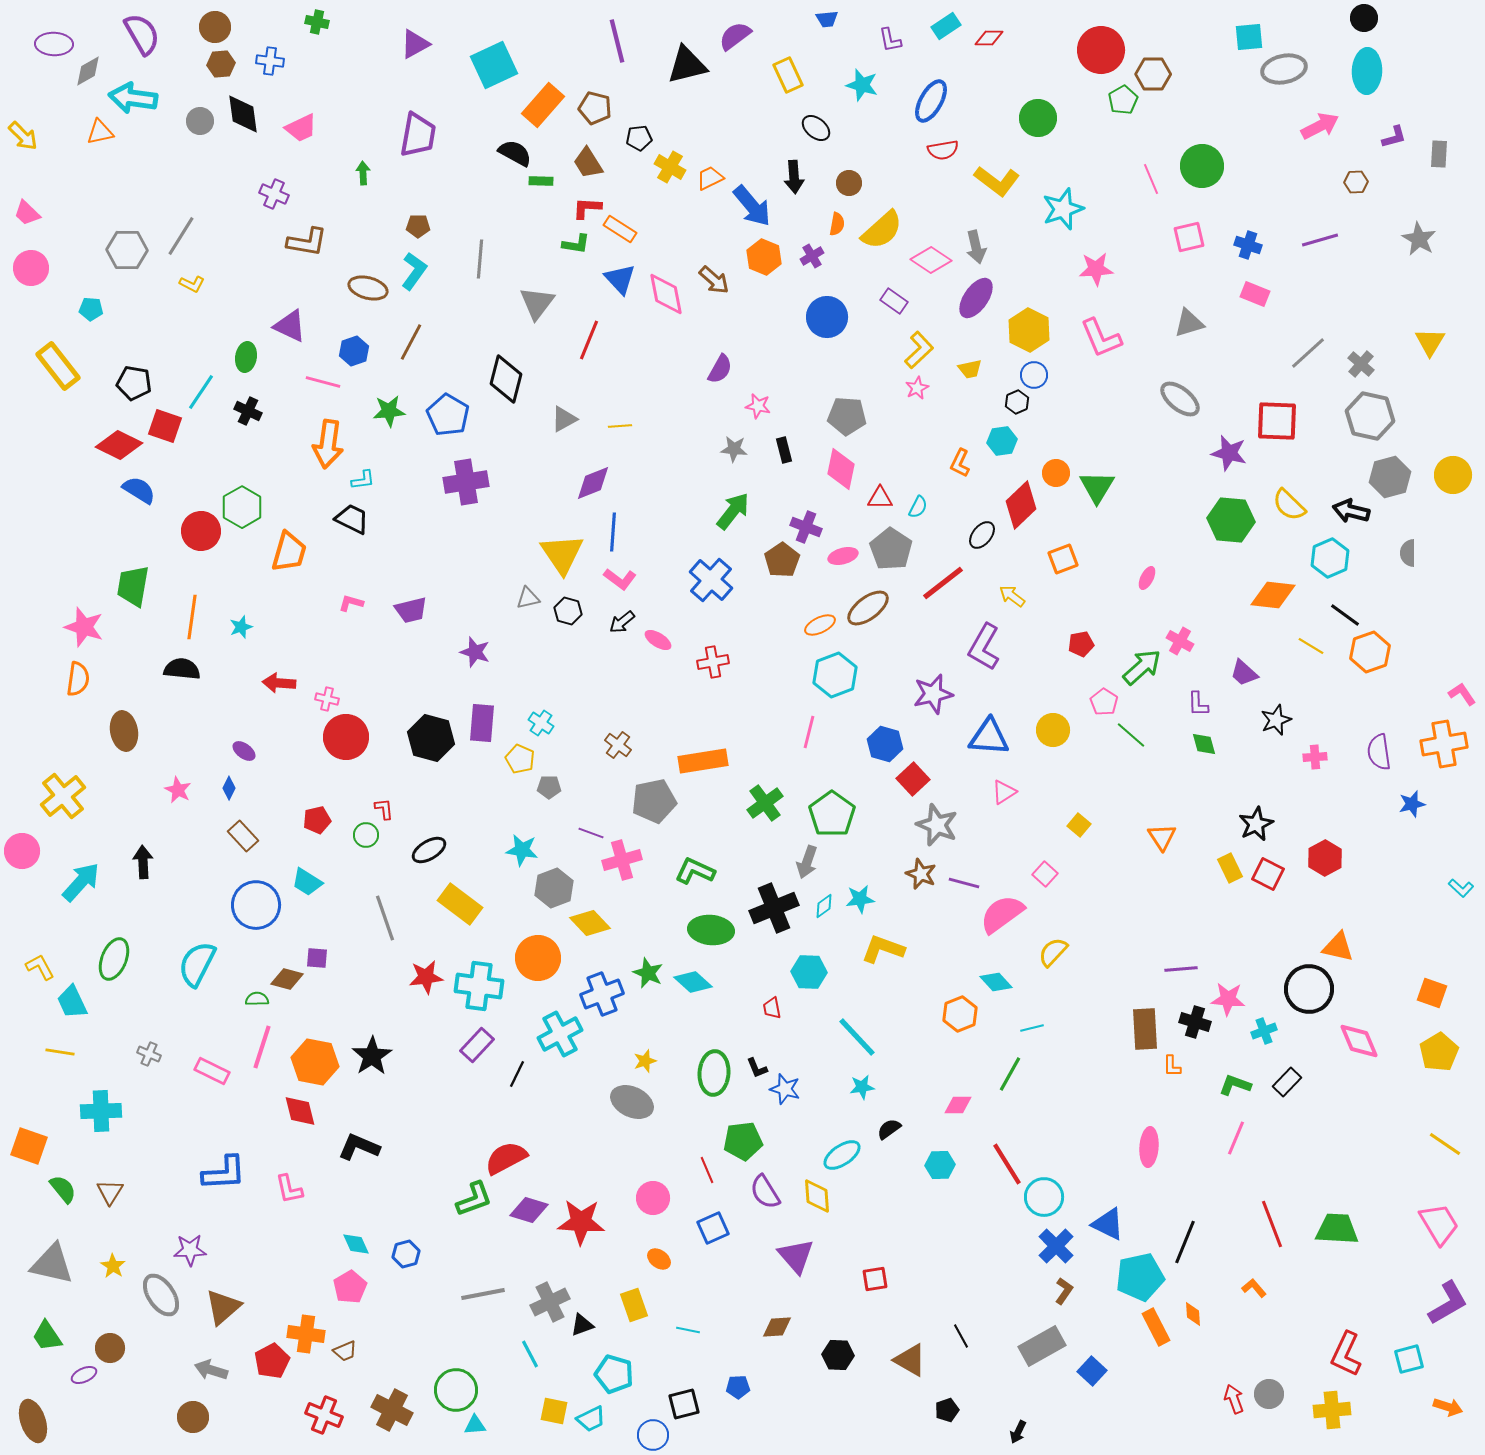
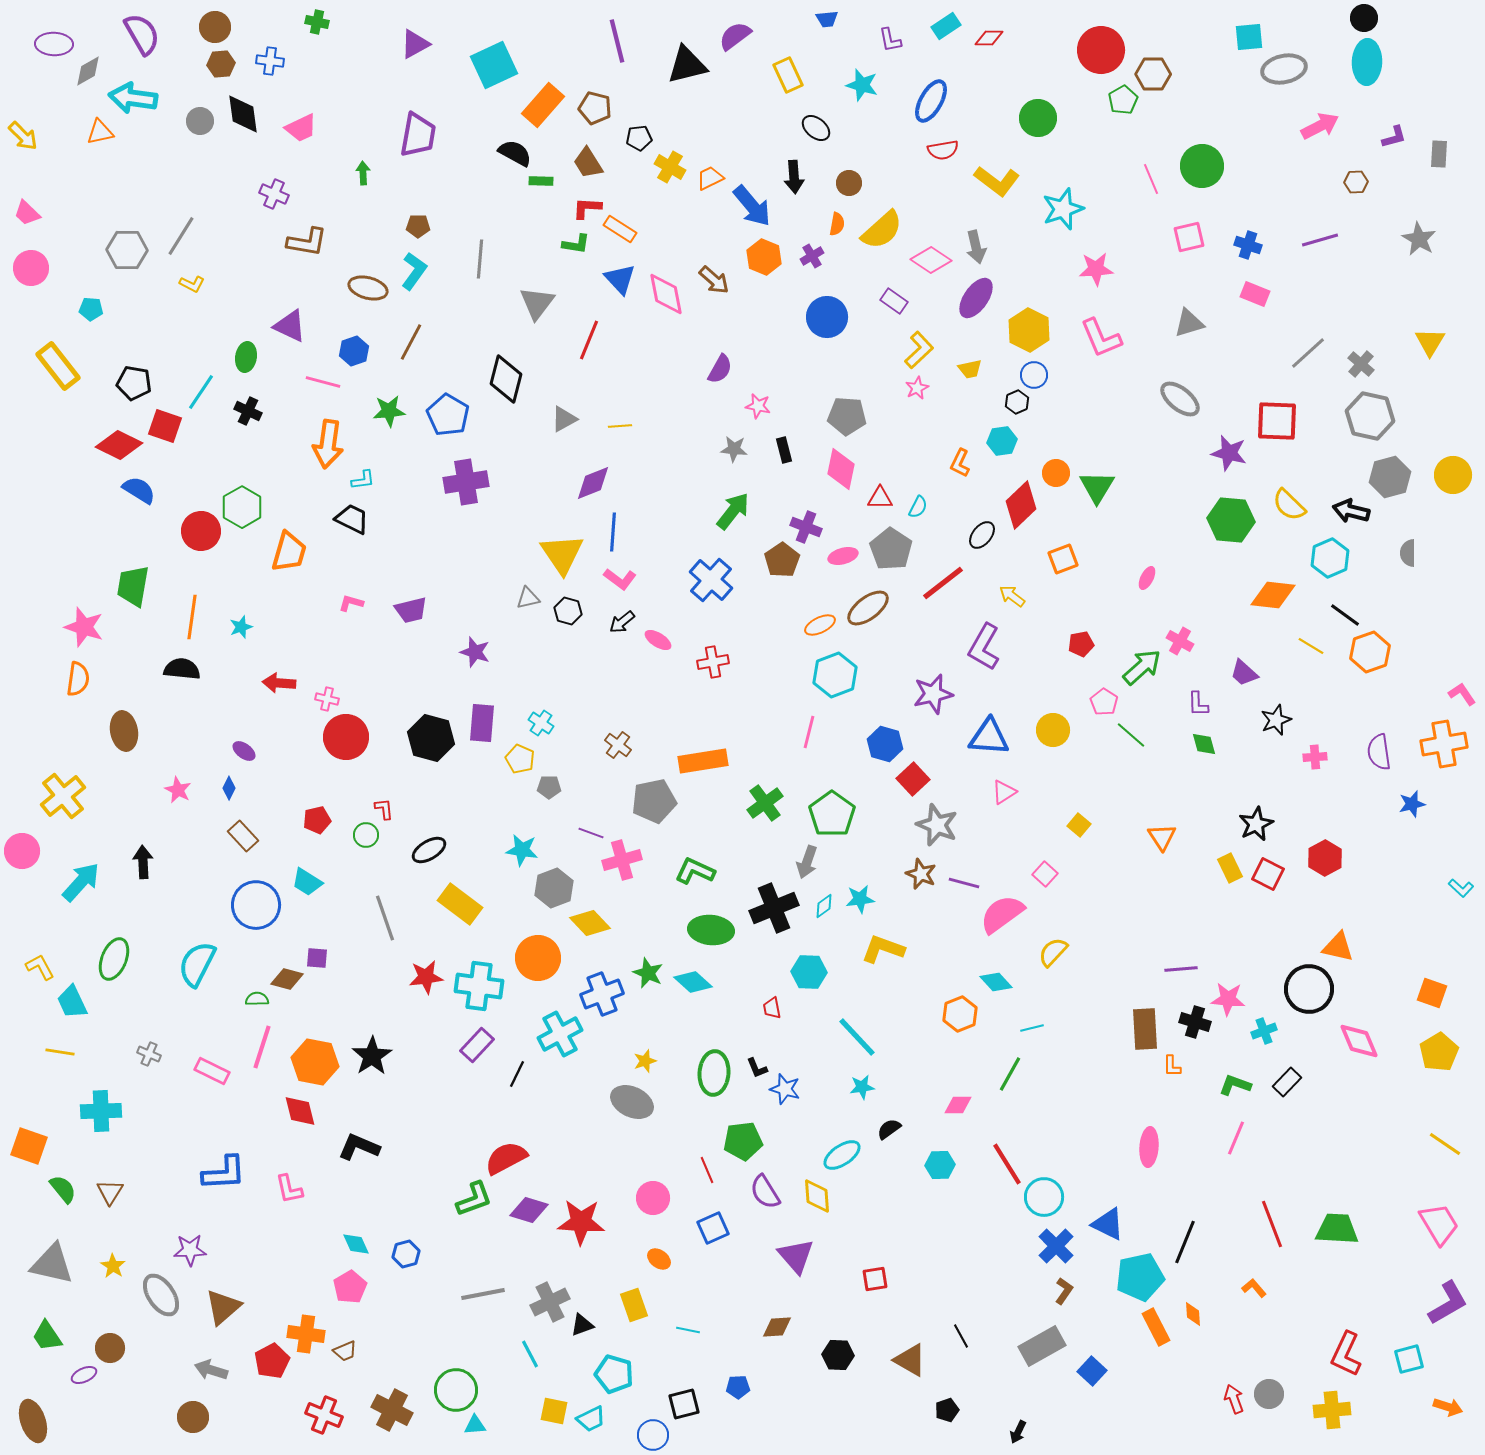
cyan ellipse at (1367, 71): moved 9 px up
